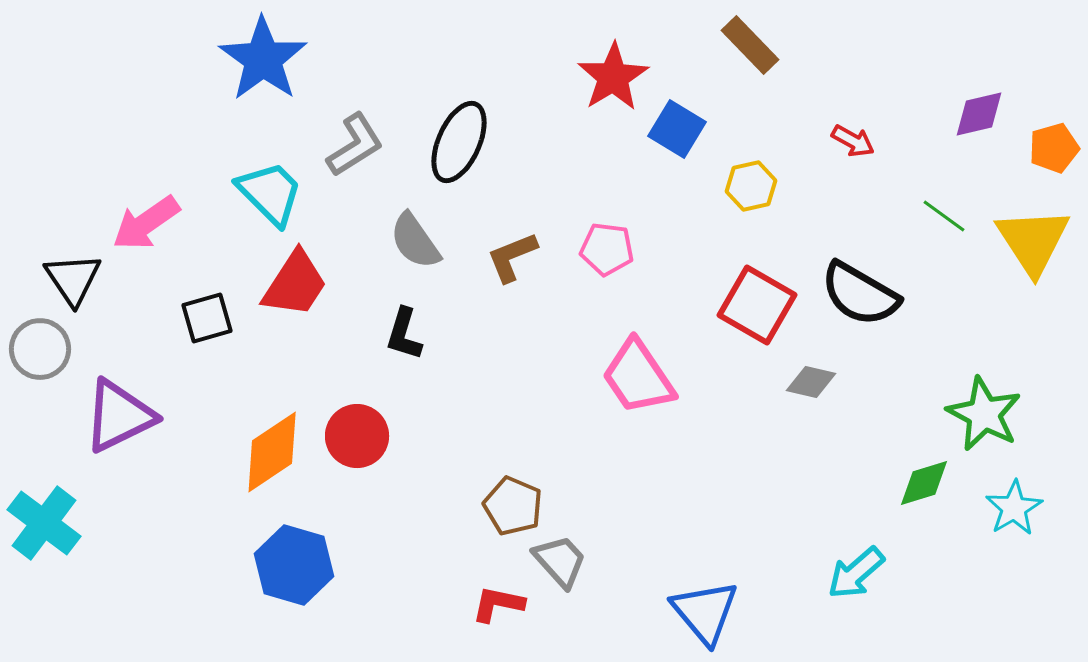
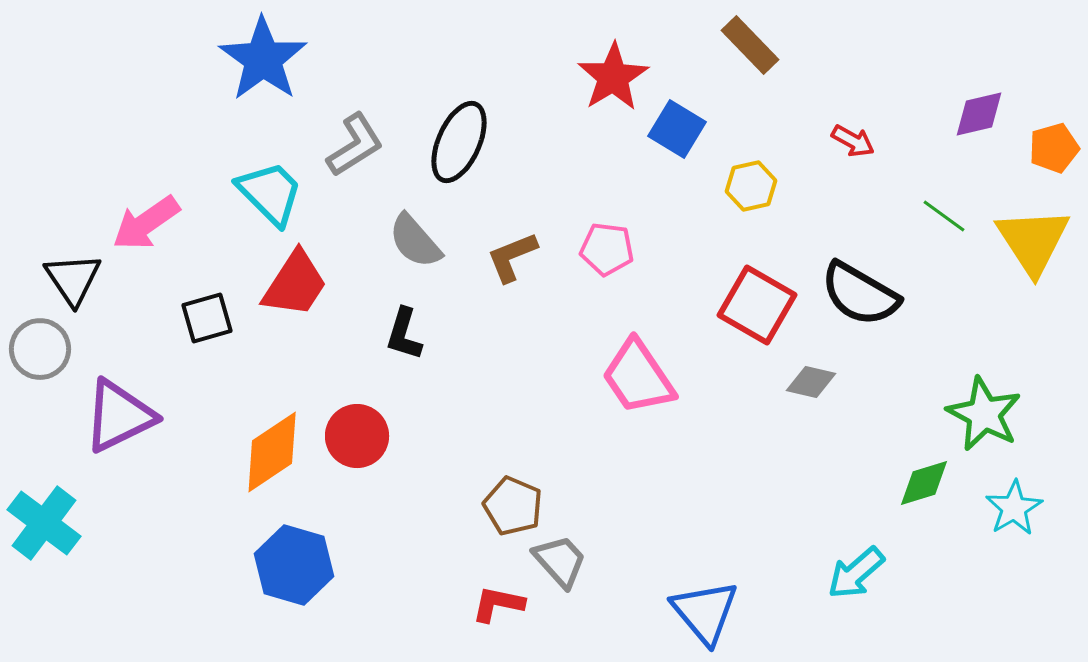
gray semicircle: rotated 6 degrees counterclockwise
